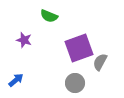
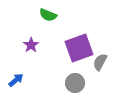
green semicircle: moved 1 px left, 1 px up
purple star: moved 7 px right, 5 px down; rotated 21 degrees clockwise
